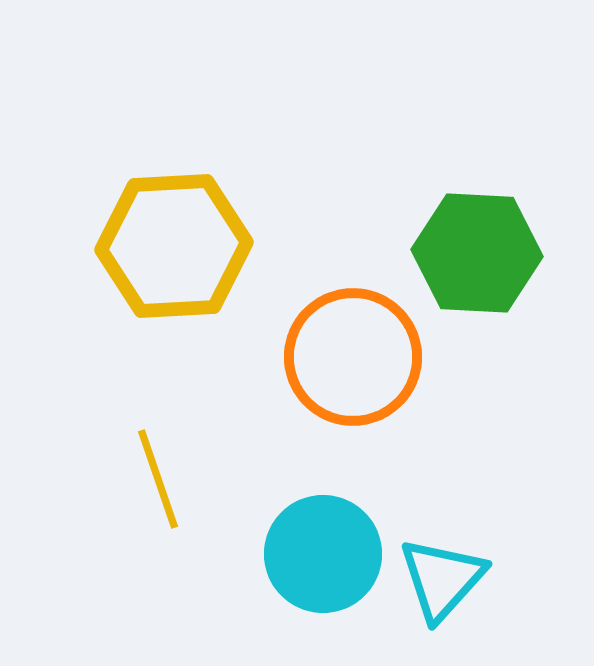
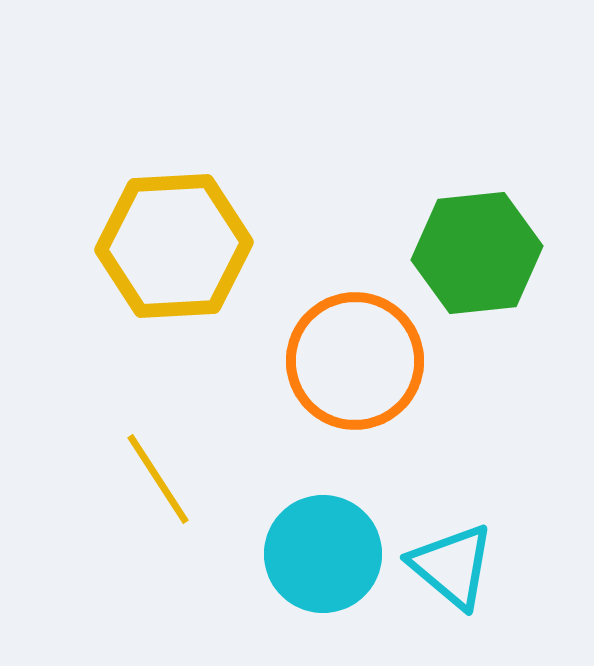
green hexagon: rotated 9 degrees counterclockwise
orange circle: moved 2 px right, 4 px down
yellow line: rotated 14 degrees counterclockwise
cyan triangle: moved 10 px right, 13 px up; rotated 32 degrees counterclockwise
